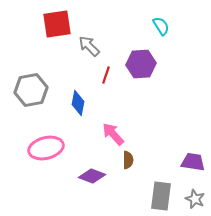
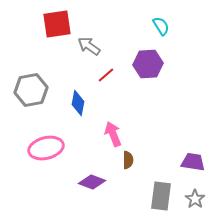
gray arrow: rotated 10 degrees counterclockwise
purple hexagon: moved 7 px right
red line: rotated 30 degrees clockwise
pink arrow: rotated 20 degrees clockwise
purple diamond: moved 6 px down
gray star: rotated 12 degrees clockwise
